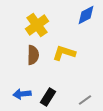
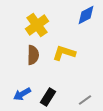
blue arrow: rotated 24 degrees counterclockwise
